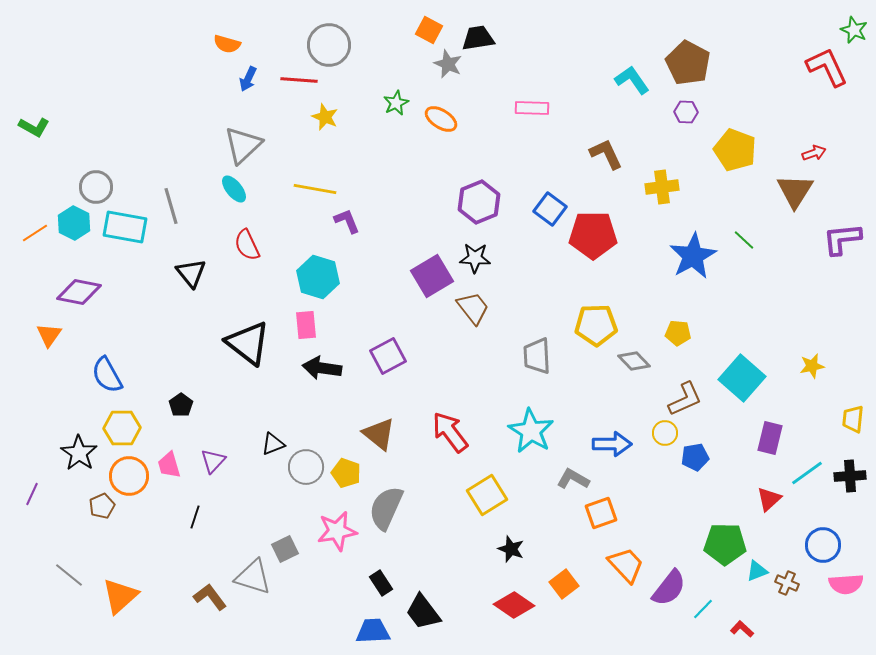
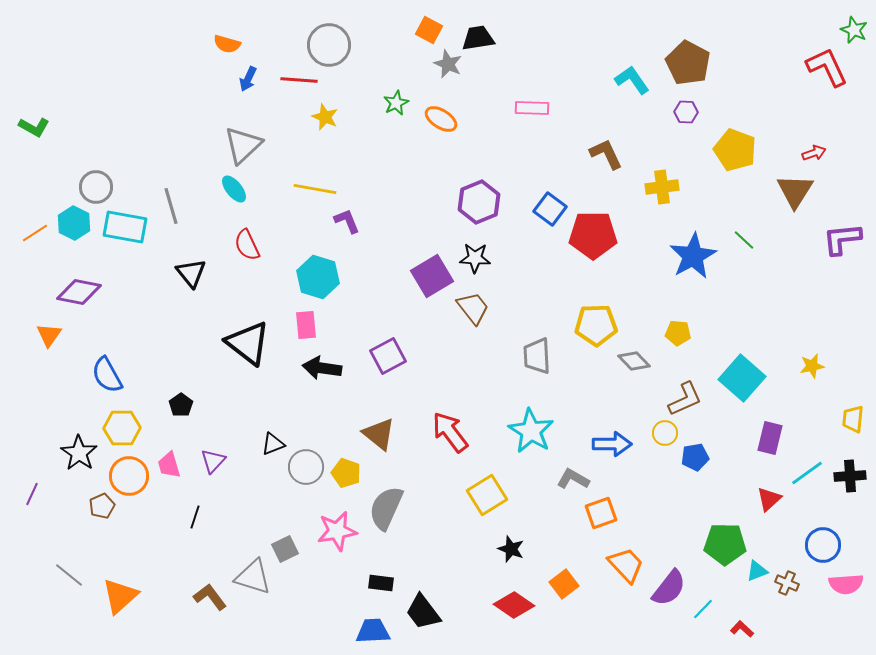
black rectangle at (381, 583): rotated 50 degrees counterclockwise
